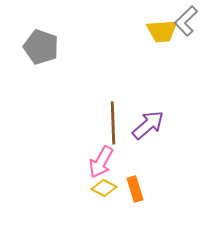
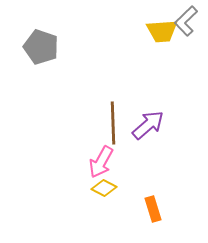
orange rectangle: moved 18 px right, 20 px down
